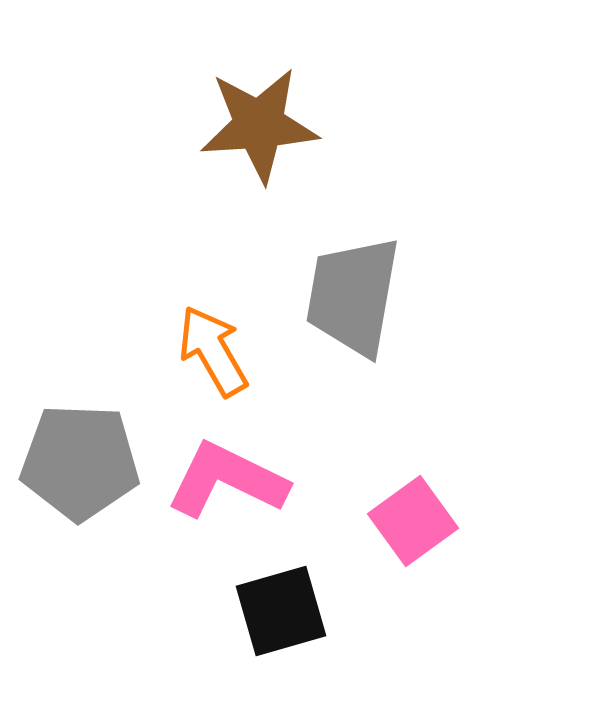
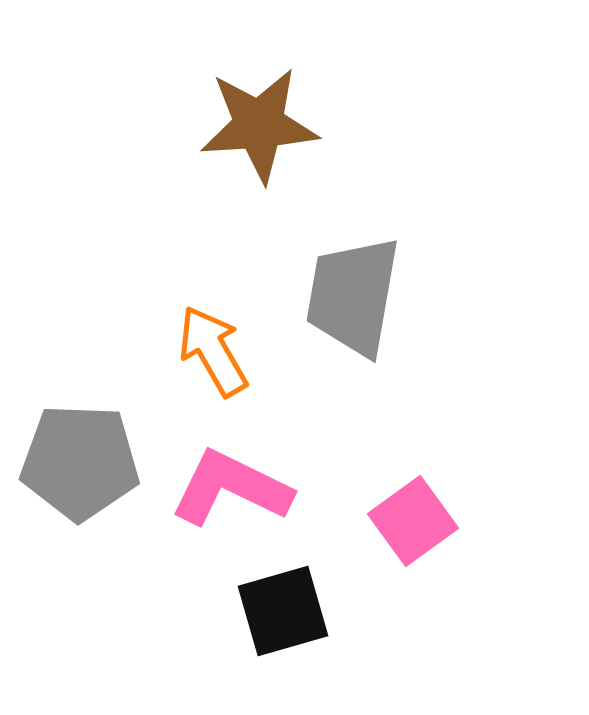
pink L-shape: moved 4 px right, 8 px down
black square: moved 2 px right
